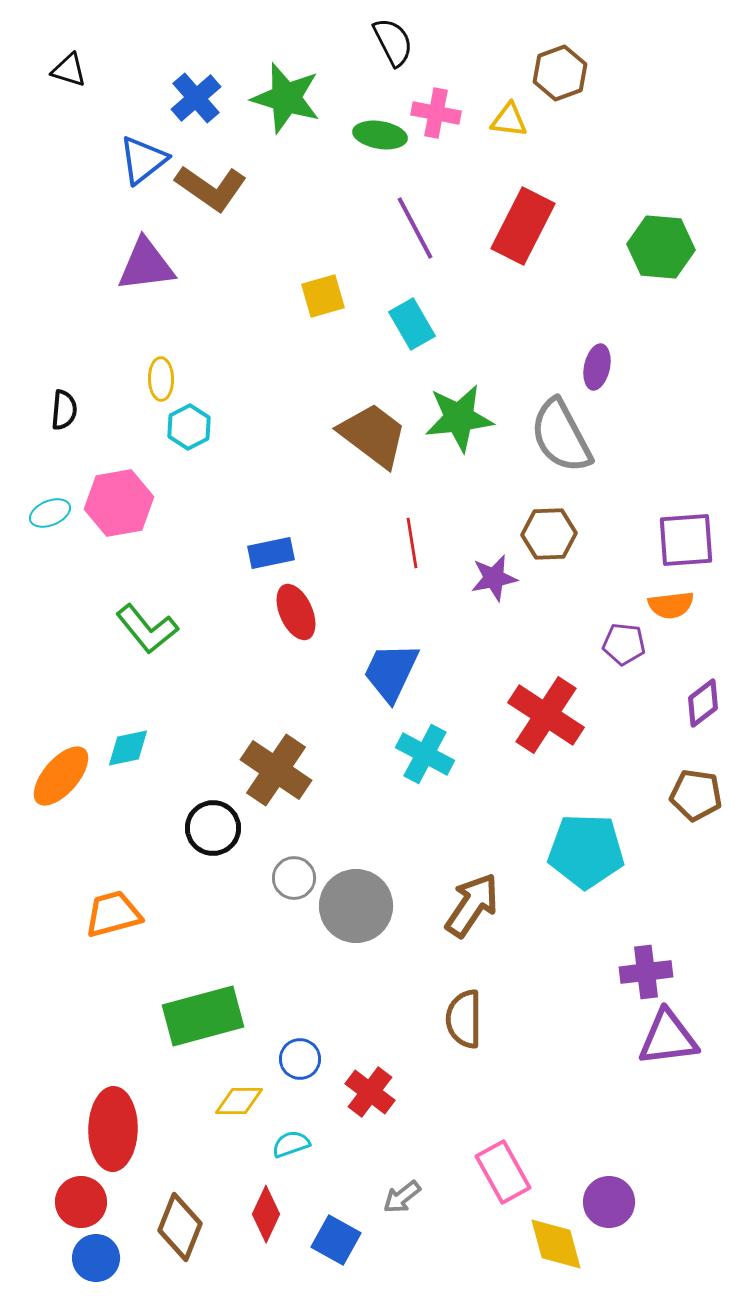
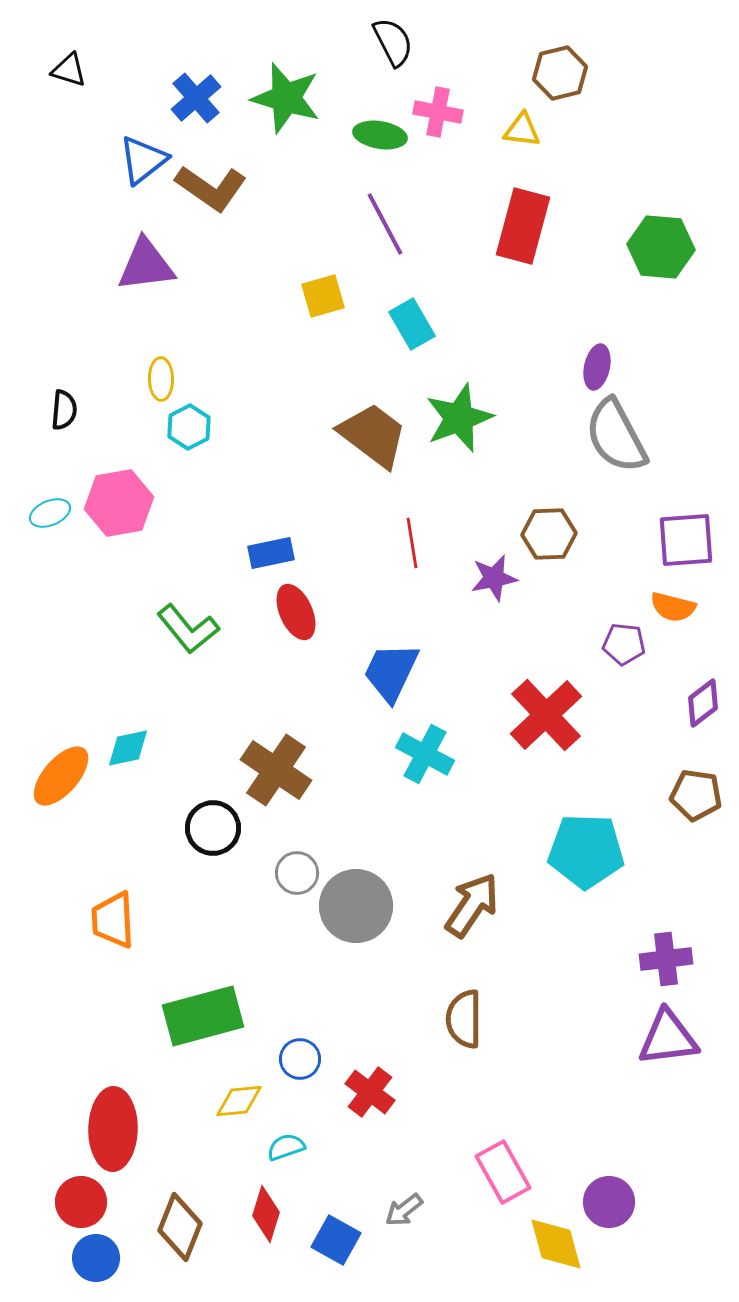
brown hexagon at (560, 73): rotated 6 degrees clockwise
pink cross at (436, 113): moved 2 px right, 1 px up
yellow triangle at (509, 120): moved 13 px right, 10 px down
red rectangle at (523, 226): rotated 12 degrees counterclockwise
purple line at (415, 228): moved 30 px left, 4 px up
green star at (459, 418): rotated 14 degrees counterclockwise
gray semicircle at (561, 436): moved 55 px right
orange semicircle at (671, 605): moved 2 px right, 2 px down; rotated 21 degrees clockwise
green L-shape at (147, 629): moved 41 px right
red cross at (546, 715): rotated 14 degrees clockwise
gray circle at (294, 878): moved 3 px right, 5 px up
orange trapezoid at (113, 914): moved 6 px down; rotated 78 degrees counterclockwise
purple cross at (646, 972): moved 20 px right, 13 px up
yellow diamond at (239, 1101): rotated 6 degrees counterclockwise
cyan semicircle at (291, 1144): moved 5 px left, 3 px down
gray arrow at (402, 1197): moved 2 px right, 13 px down
red diamond at (266, 1214): rotated 8 degrees counterclockwise
